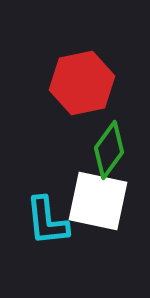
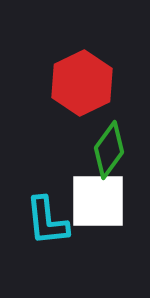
red hexagon: rotated 14 degrees counterclockwise
white square: rotated 12 degrees counterclockwise
